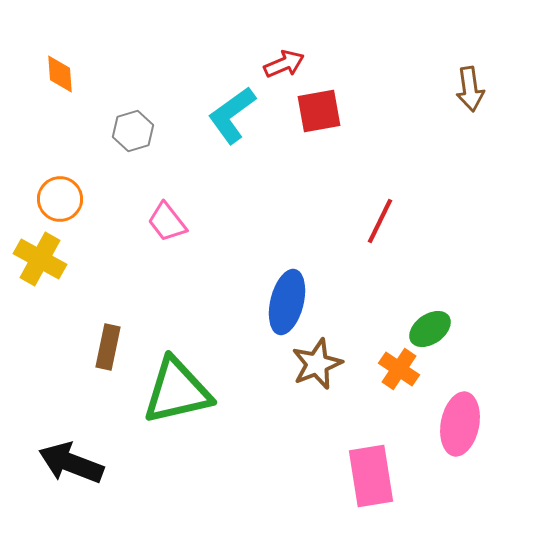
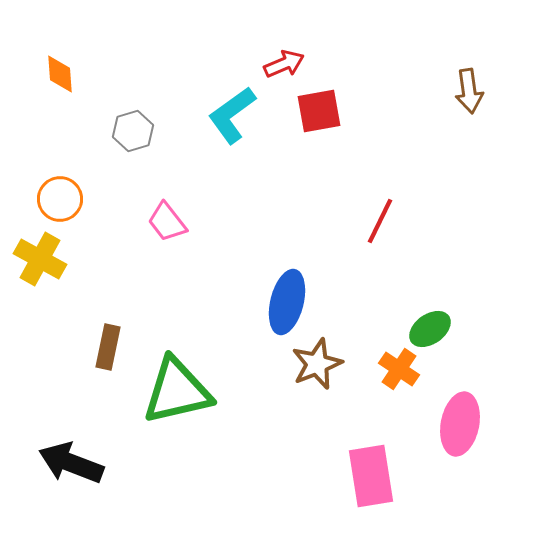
brown arrow: moved 1 px left, 2 px down
